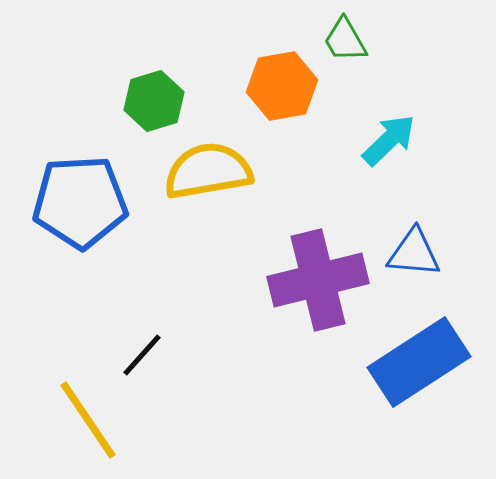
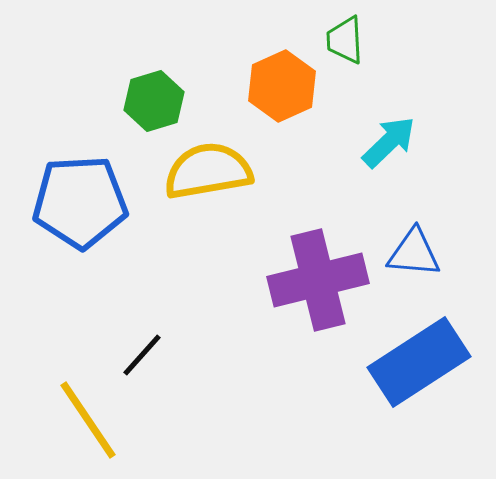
green trapezoid: rotated 27 degrees clockwise
orange hexagon: rotated 14 degrees counterclockwise
cyan arrow: moved 2 px down
